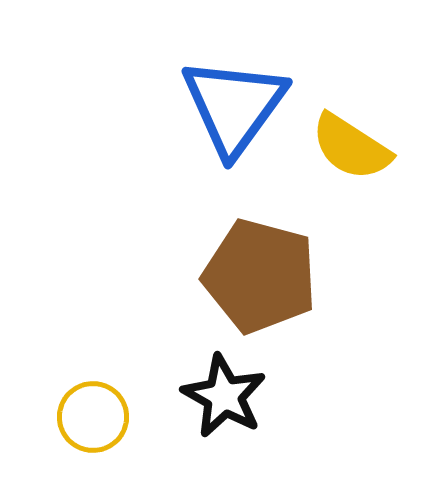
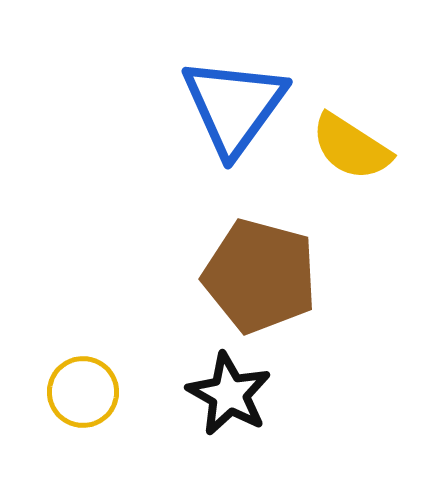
black star: moved 5 px right, 2 px up
yellow circle: moved 10 px left, 25 px up
